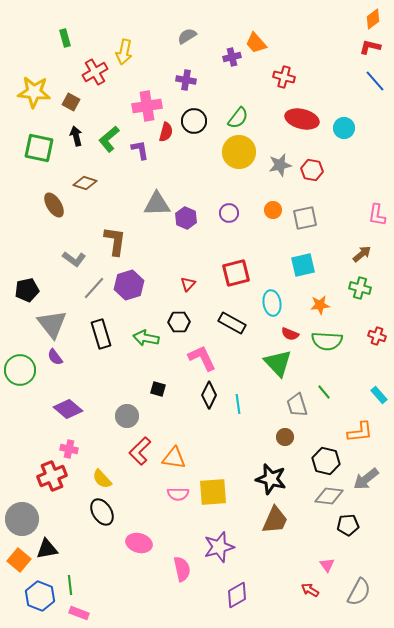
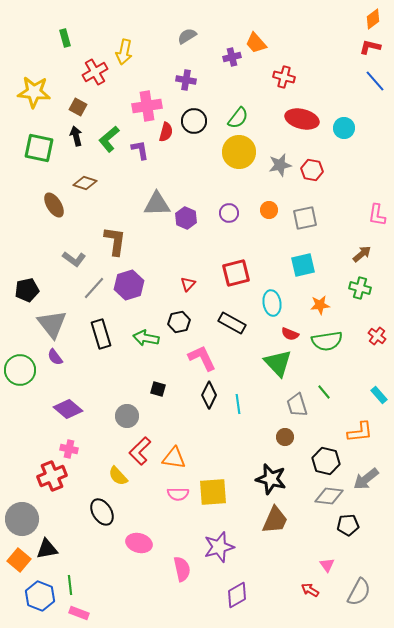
brown square at (71, 102): moved 7 px right, 5 px down
orange circle at (273, 210): moved 4 px left
black hexagon at (179, 322): rotated 10 degrees counterclockwise
red cross at (377, 336): rotated 18 degrees clockwise
green semicircle at (327, 341): rotated 12 degrees counterclockwise
yellow semicircle at (102, 479): moved 16 px right, 3 px up
